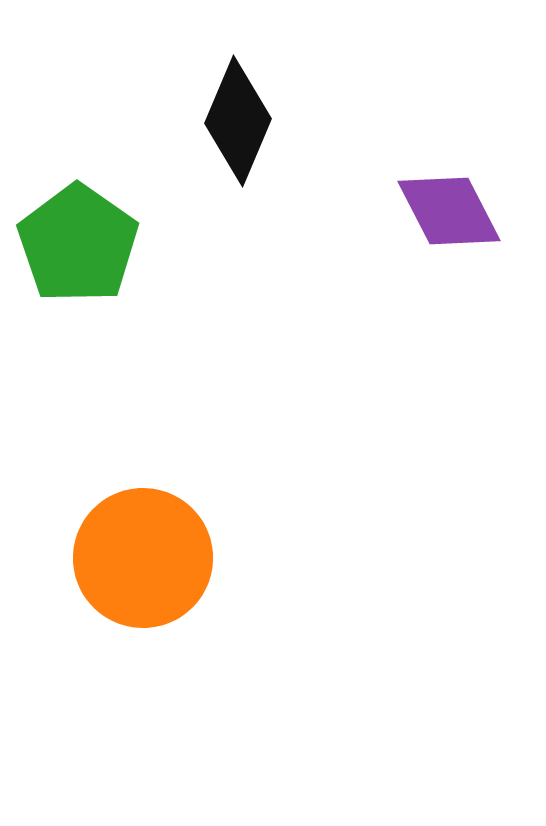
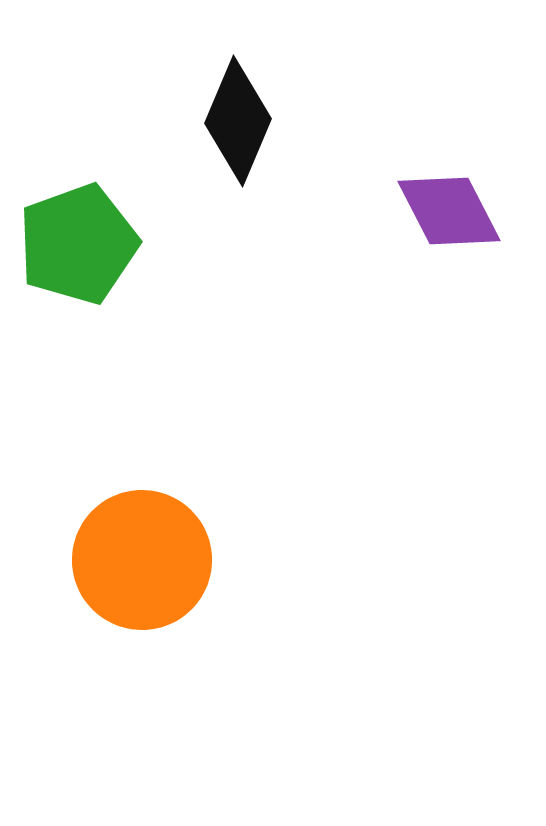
green pentagon: rotated 17 degrees clockwise
orange circle: moved 1 px left, 2 px down
